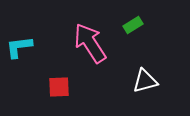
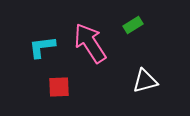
cyan L-shape: moved 23 px right
